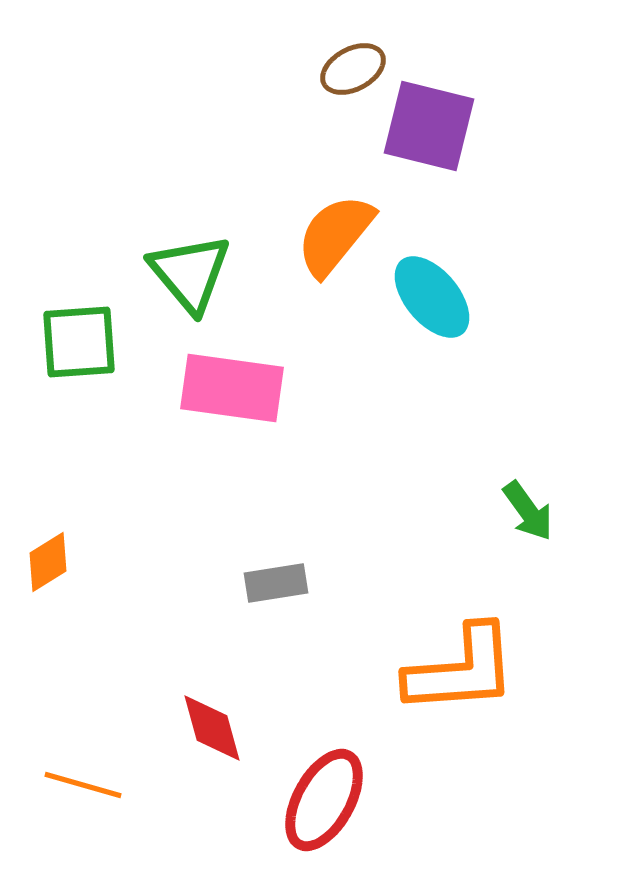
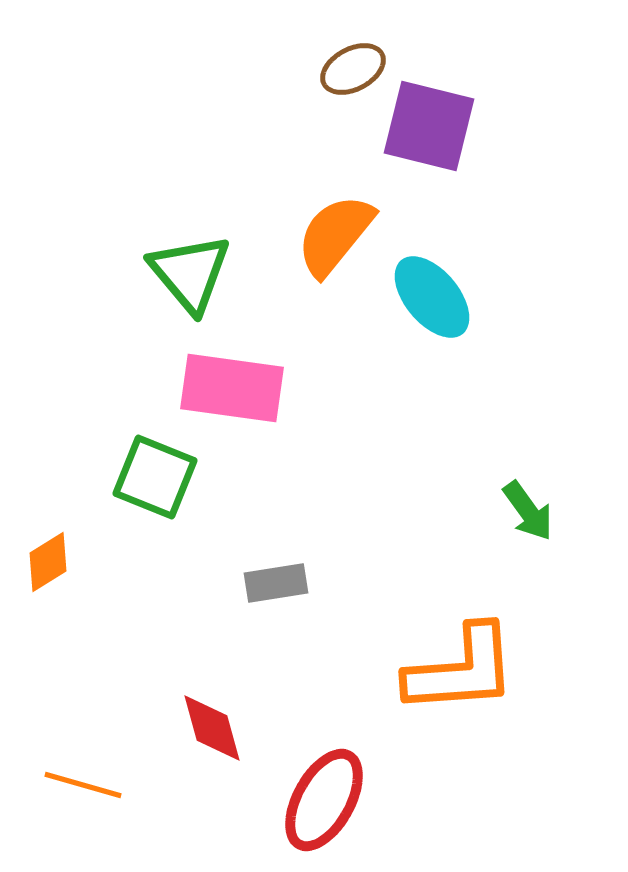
green square: moved 76 px right, 135 px down; rotated 26 degrees clockwise
